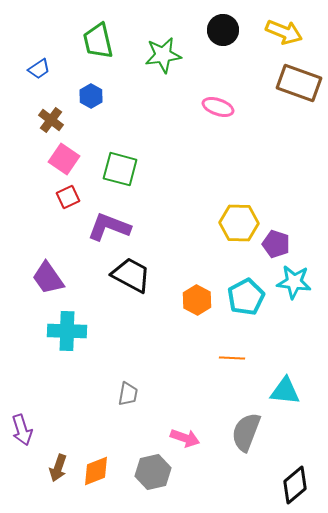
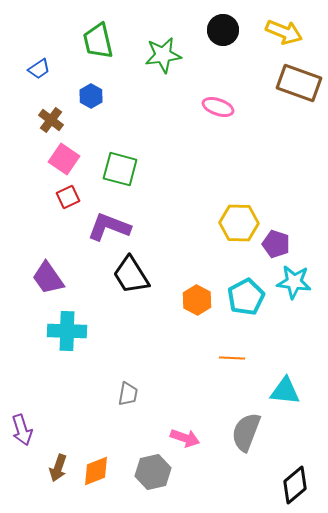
black trapezoid: rotated 150 degrees counterclockwise
